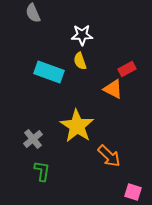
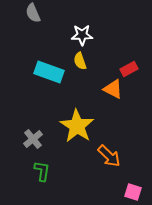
red rectangle: moved 2 px right
